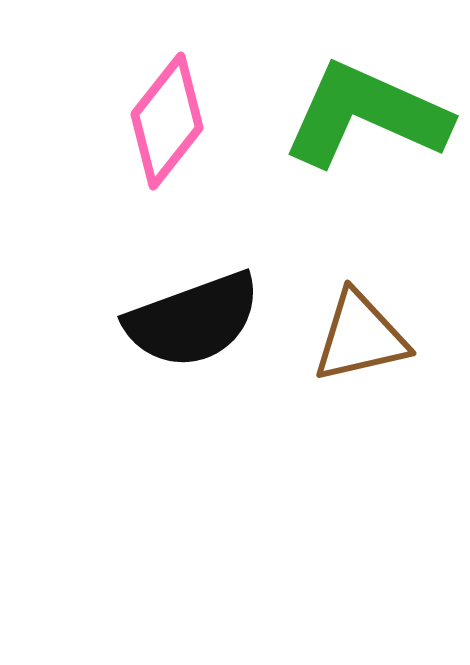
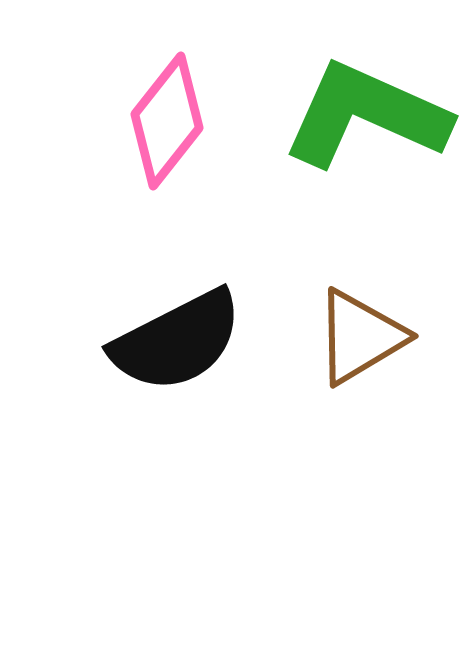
black semicircle: moved 16 px left, 21 px down; rotated 7 degrees counterclockwise
brown triangle: rotated 18 degrees counterclockwise
